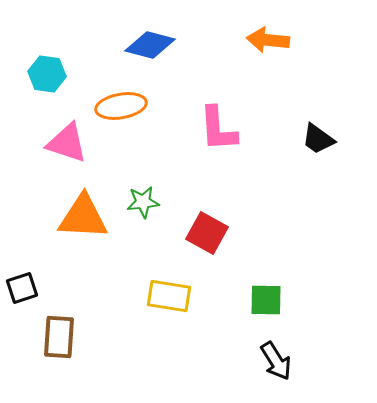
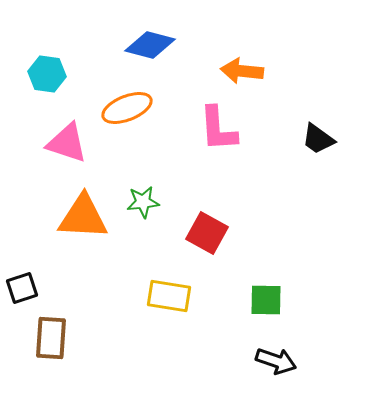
orange arrow: moved 26 px left, 31 px down
orange ellipse: moved 6 px right, 2 px down; rotated 12 degrees counterclockwise
brown rectangle: moved 8 px left, 1 px down
black arrow: rotated 39 degrees counterclockwise
